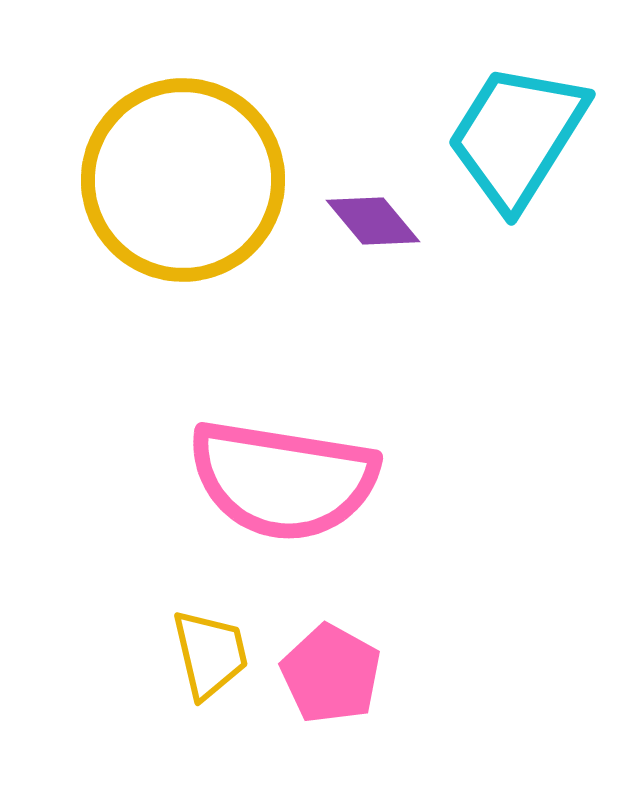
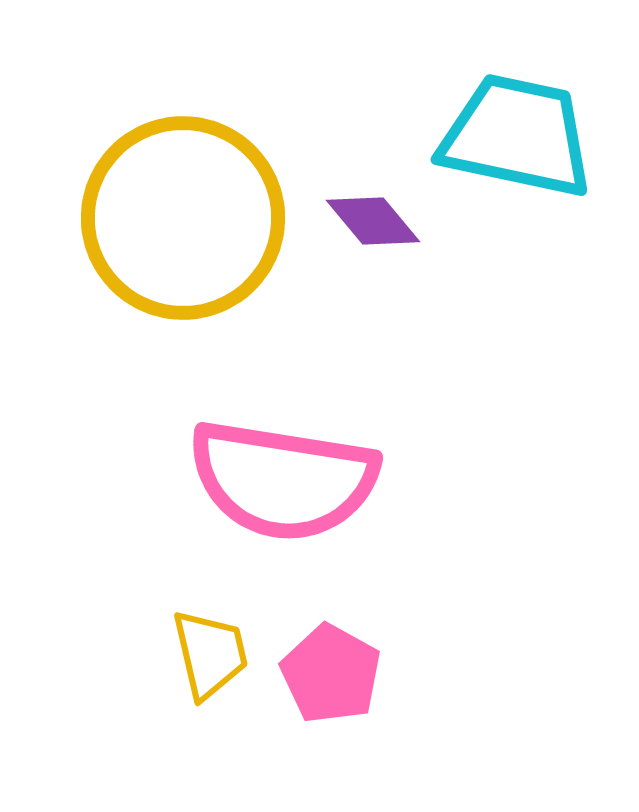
cyan trapezoid: rotated 70 degrees clockwise
yellow circle: moved 38 px down
